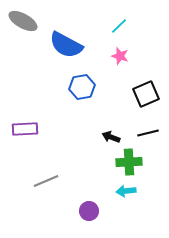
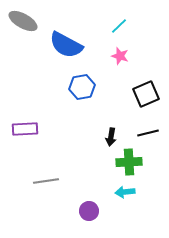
black arrow: rotated 102 degrees counterclockwise
gray line: rotated 15 degrees clockwise
cyan arrow: moved 1 px left, 1 px down
